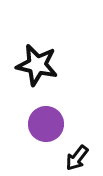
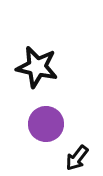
black star: moved 2 px down
